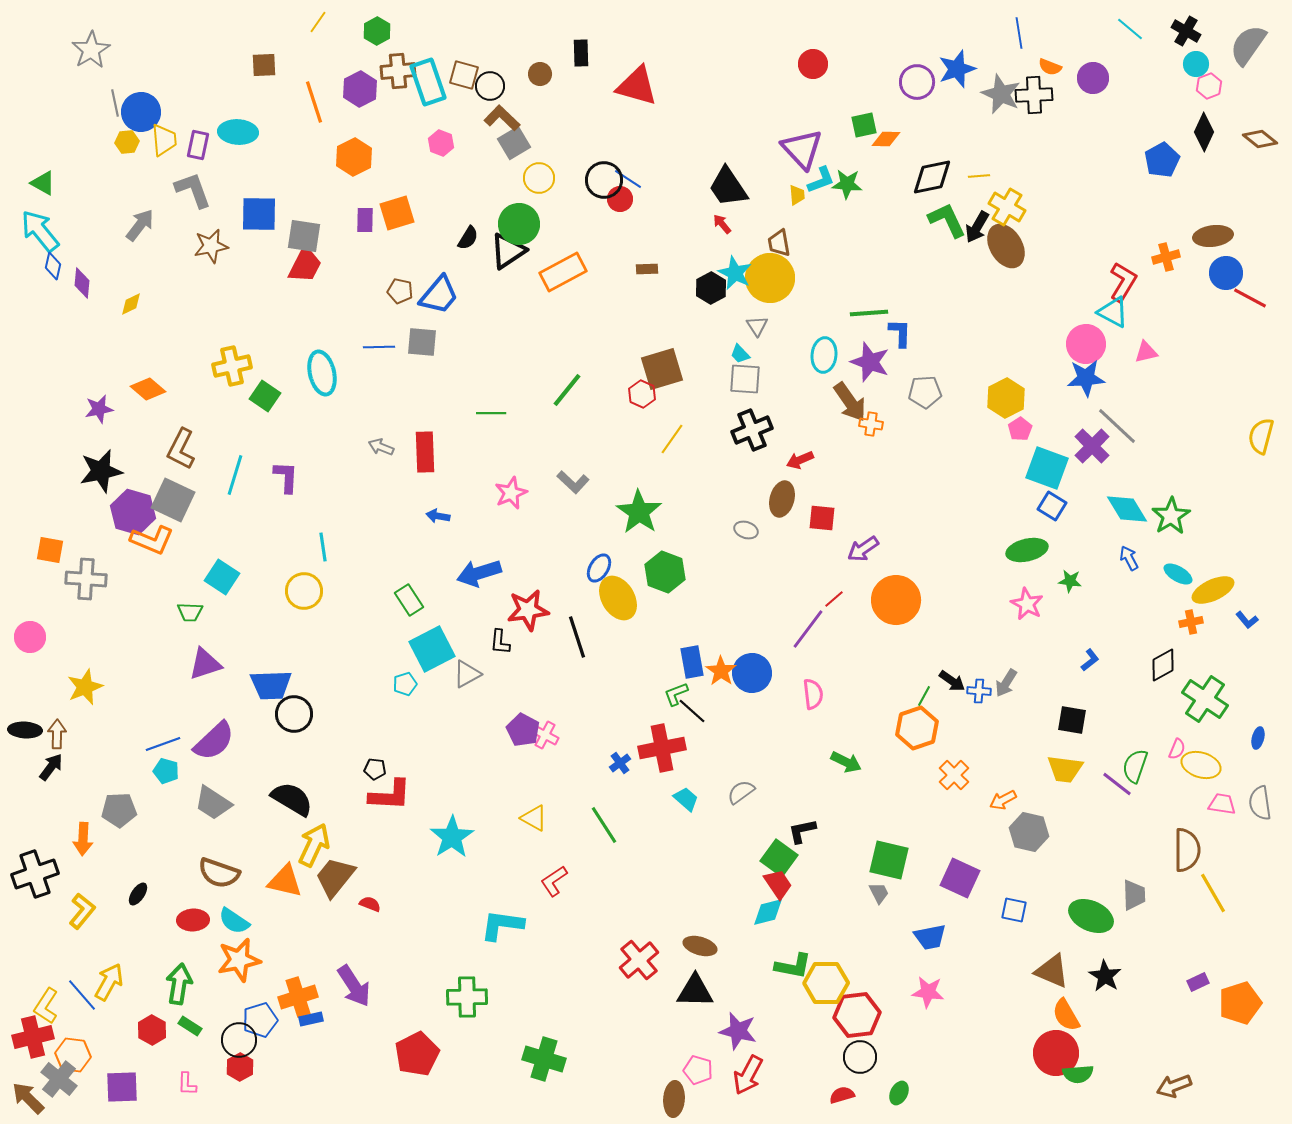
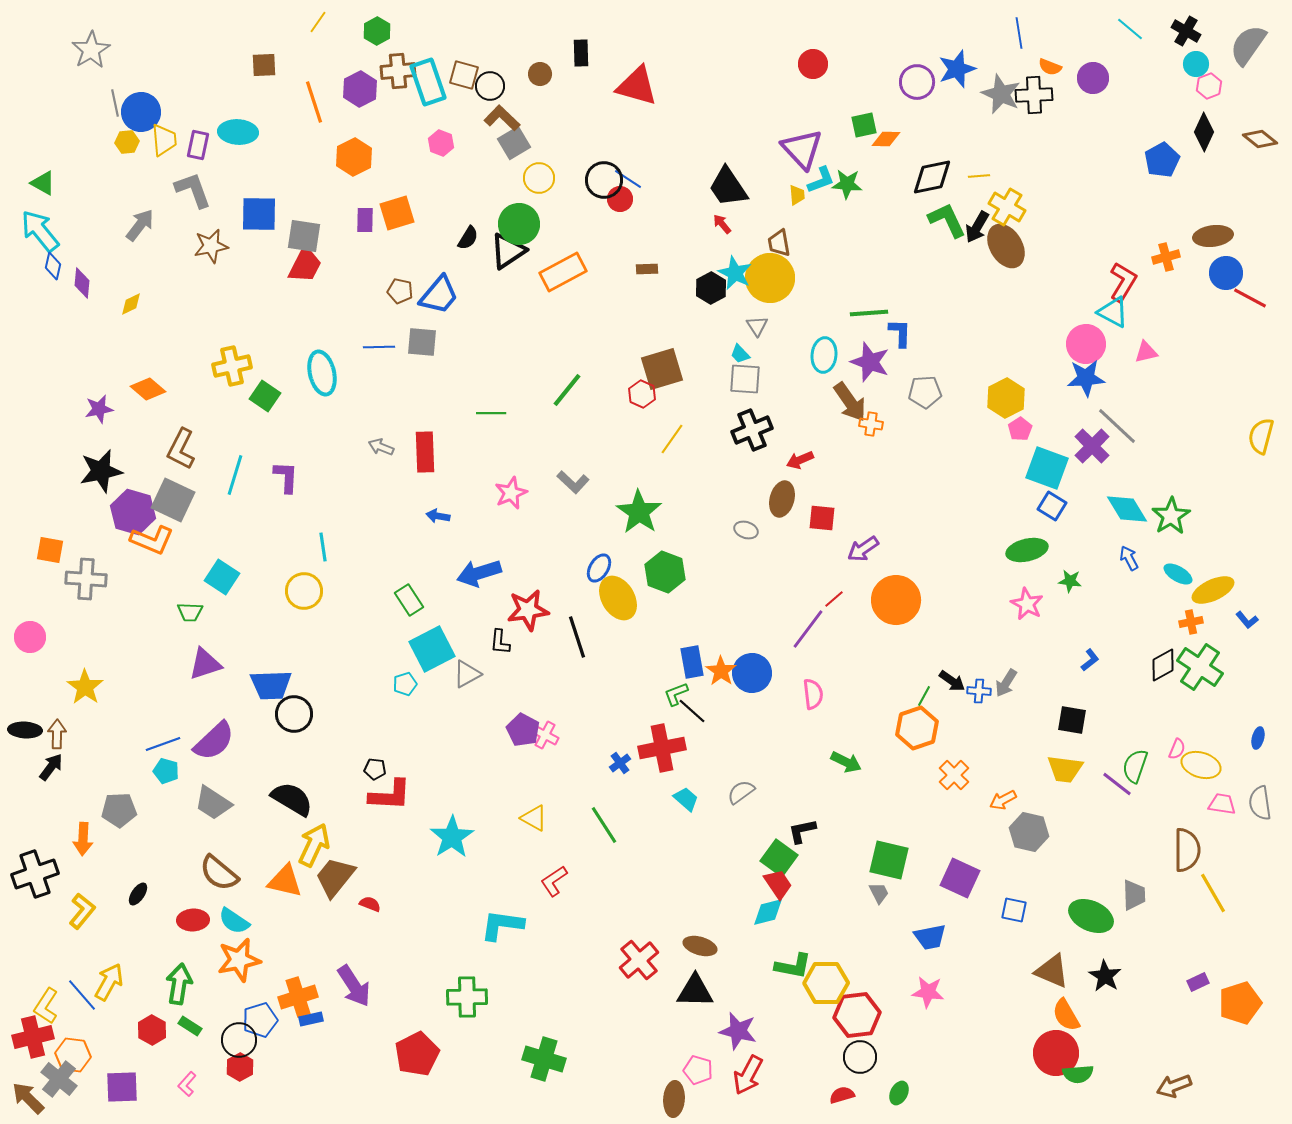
yellow star at (85, 687): rotated 15 degrees counterclockwise
green cross at (1205, 699): moved 5 px left, 32 px up
brown semicircle at (219, 873): rotated 21 degrees clockwise
pink L-shape at (187, 1084): rotated 40 degrees clockwise
